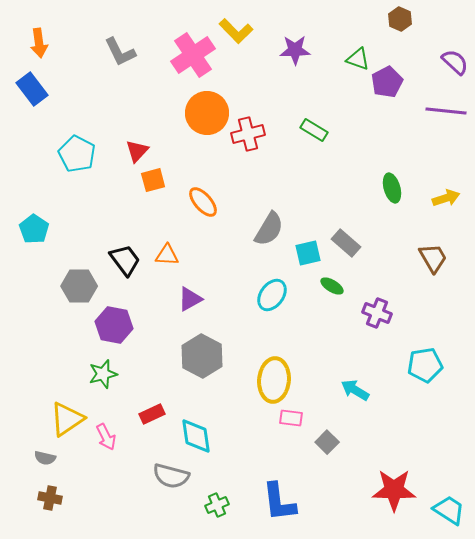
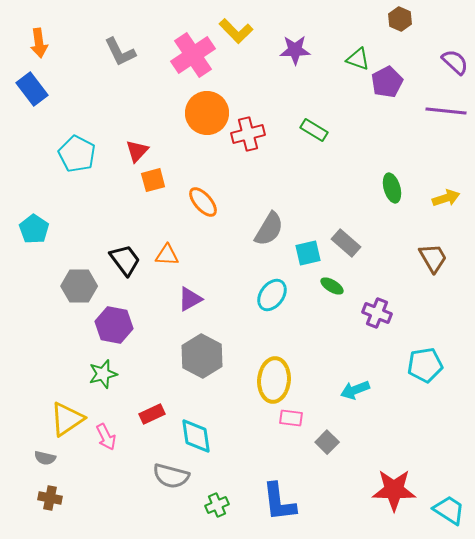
cyan arrow at (355, 390): rotated 52 degrees counterclockwise
